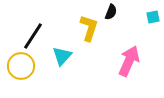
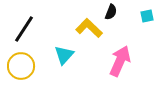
cyan square: moved 6 px left, 1 px up
yellow L-shape: rotated 64 degrees counterclockwise
black line: moved 9 px left, 7 px up
cyan triangle: moved 2 px right, 1 px up
pink arrow: moved 9 px left
